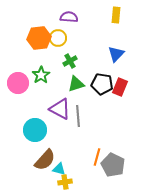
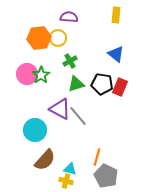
blue triangle: rotated 36 degrees counterclockwise
pink circle: moved 9 px right, 9 px up
gray line: rotated 35 degrees counterclockwise
gray pentagon: moved 7 px left, 11 px down
cyan triangle: moved 11 px right
yellow cross: moved 1 px right, 1 px up; rotated 24 degrees clockwise
